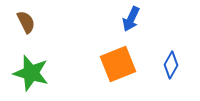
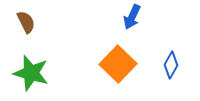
blue arrow: moved 1 px right, 2 px up
orange square: rotated 24 degrees counterclockwise
